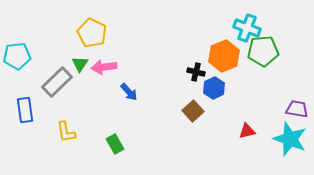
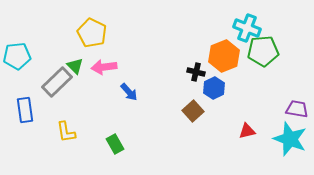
green triangle: moved 5 px left, 2 px down; rotated 18 degrees counterclockwise
